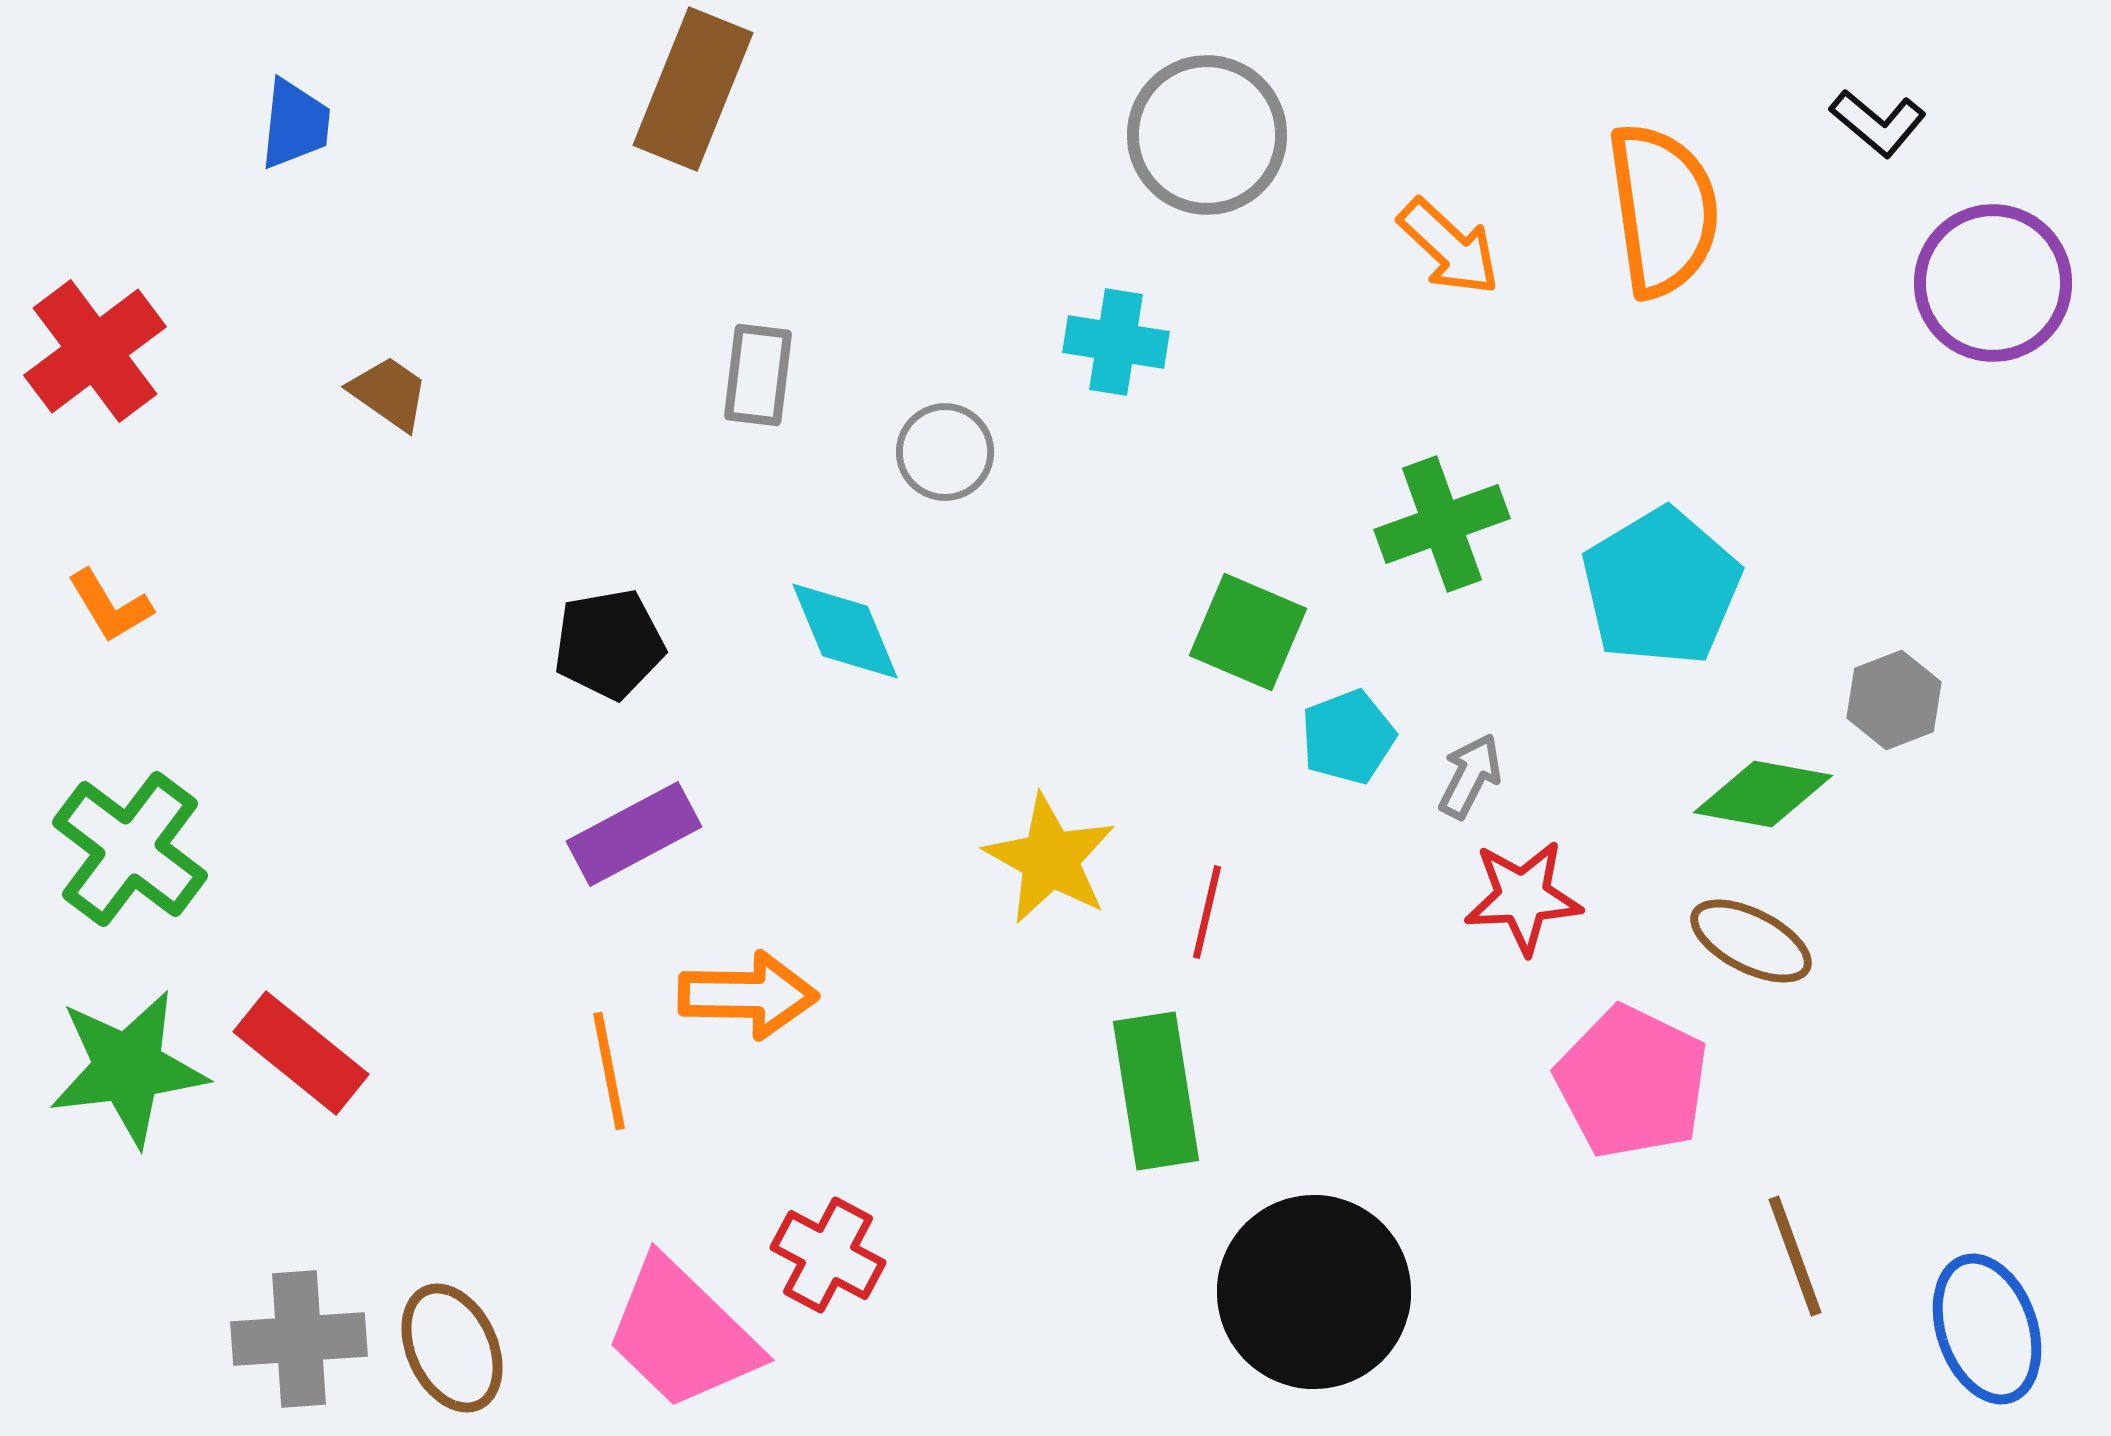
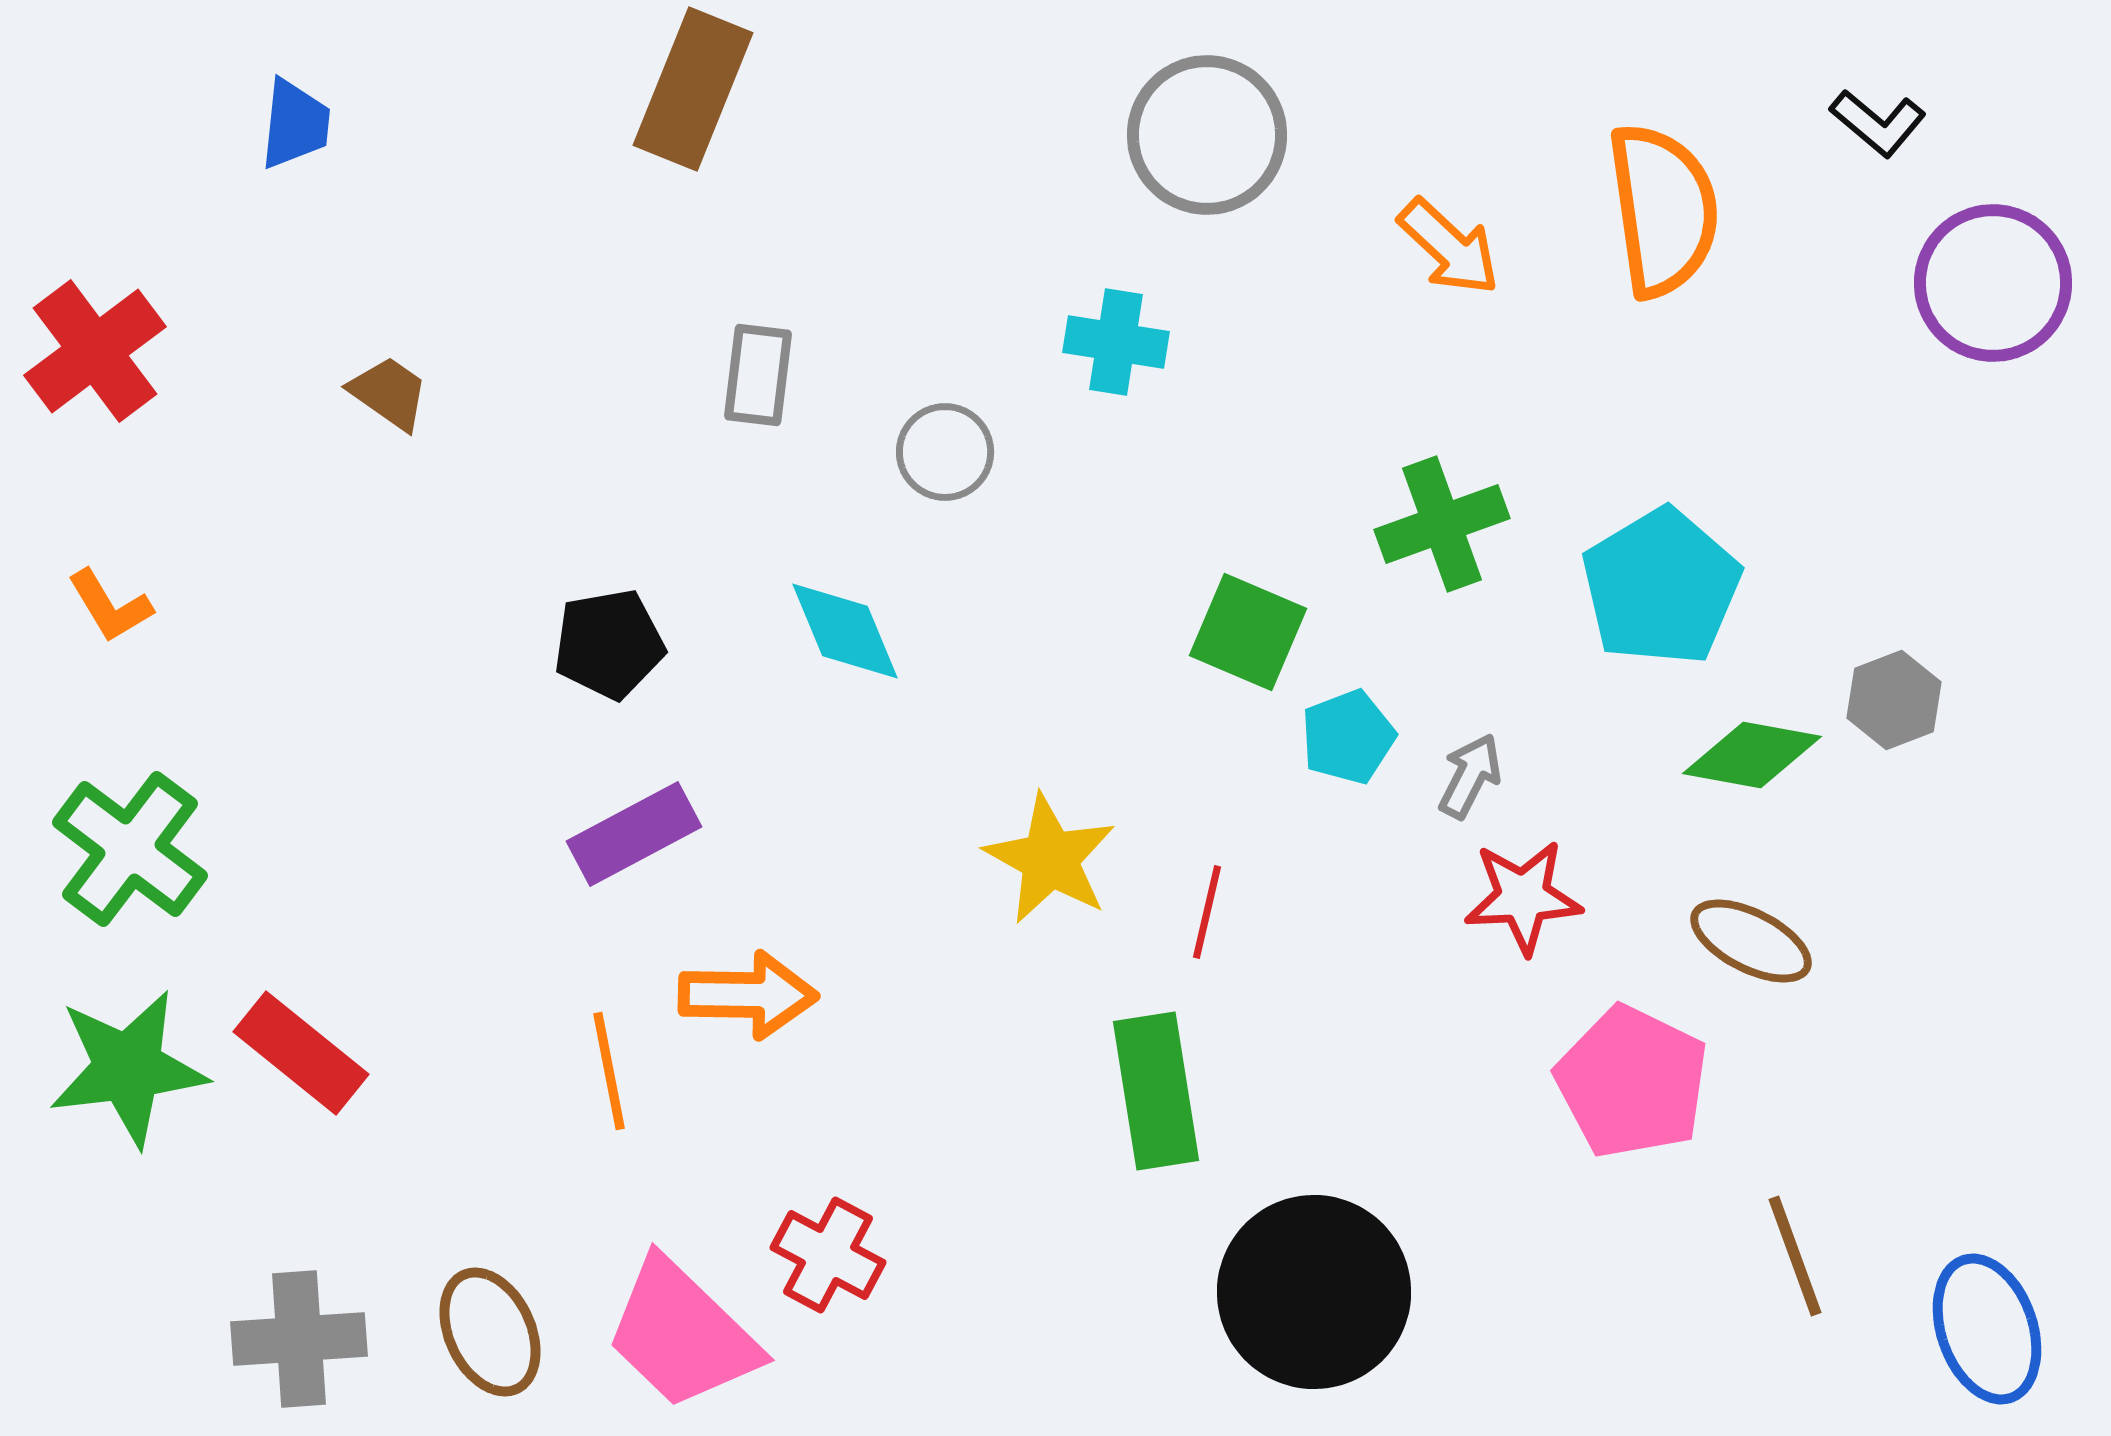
green diamond at (1763, 794): moved 11 px left, 39 px up
brown ellipse at (452, 1348): moved 38 px right, 16 px up
